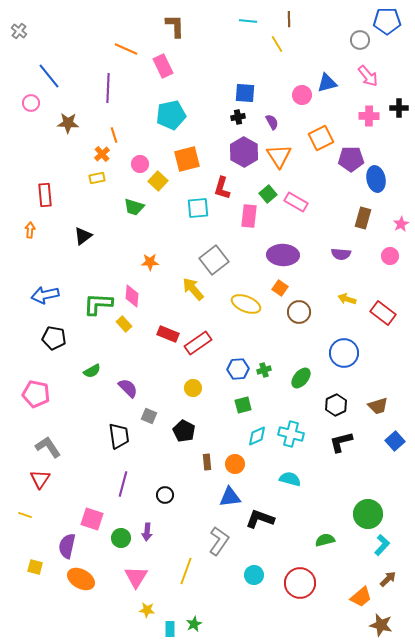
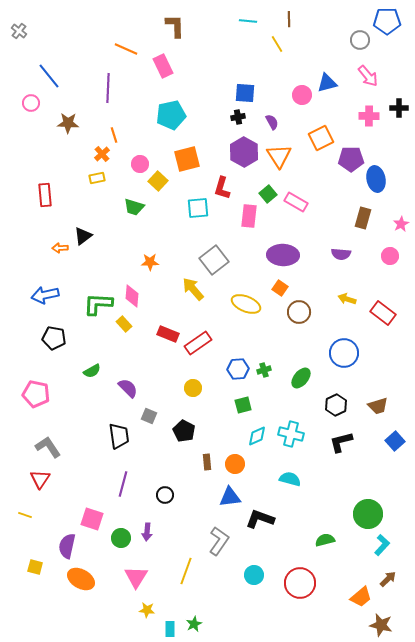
orange arrow at (30, 230): moved 30 px right, 18 px down; rotated 98 degrees counterclockwise
